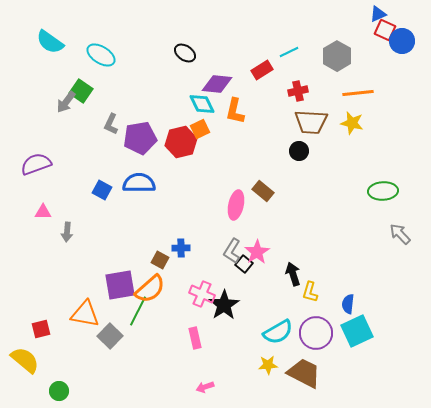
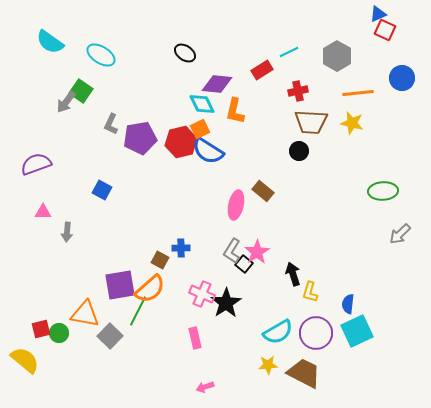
blue circle at (402, 41): moved 37 px down
blue semicircle at (139, 183): moved 69 px right, 32 px up; rotated 148 degrees counterclockwise
gray arrow at (400, 234): rotated 90 degrees counterclockwise
black star at (224, 305): moved 2 px right, 2 px up
green circle at (59, 391): moved 58 px up
